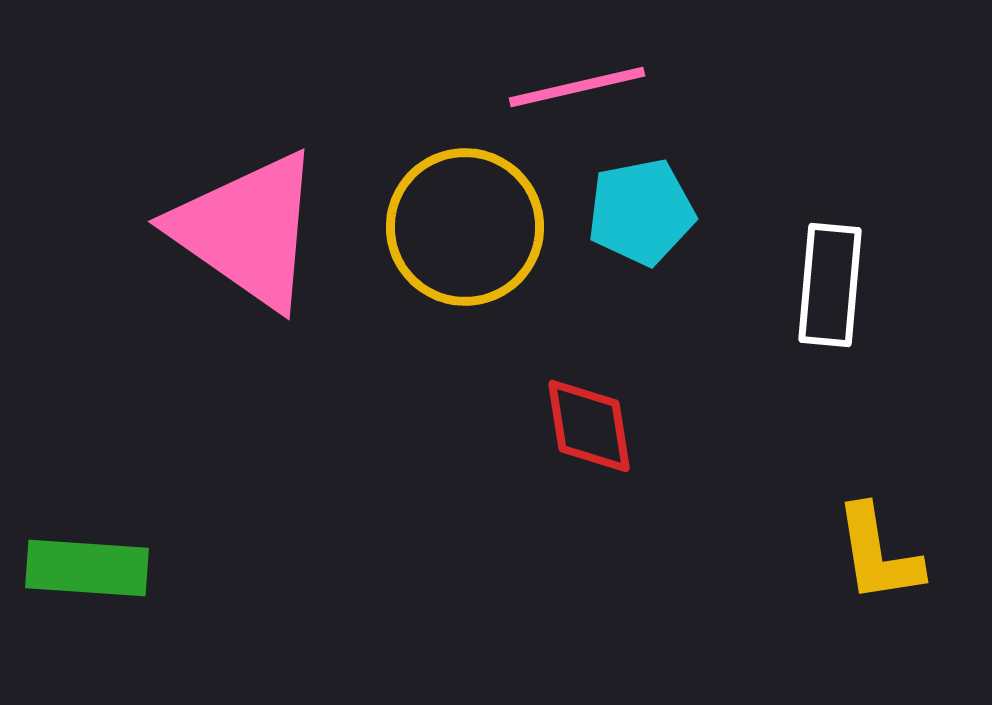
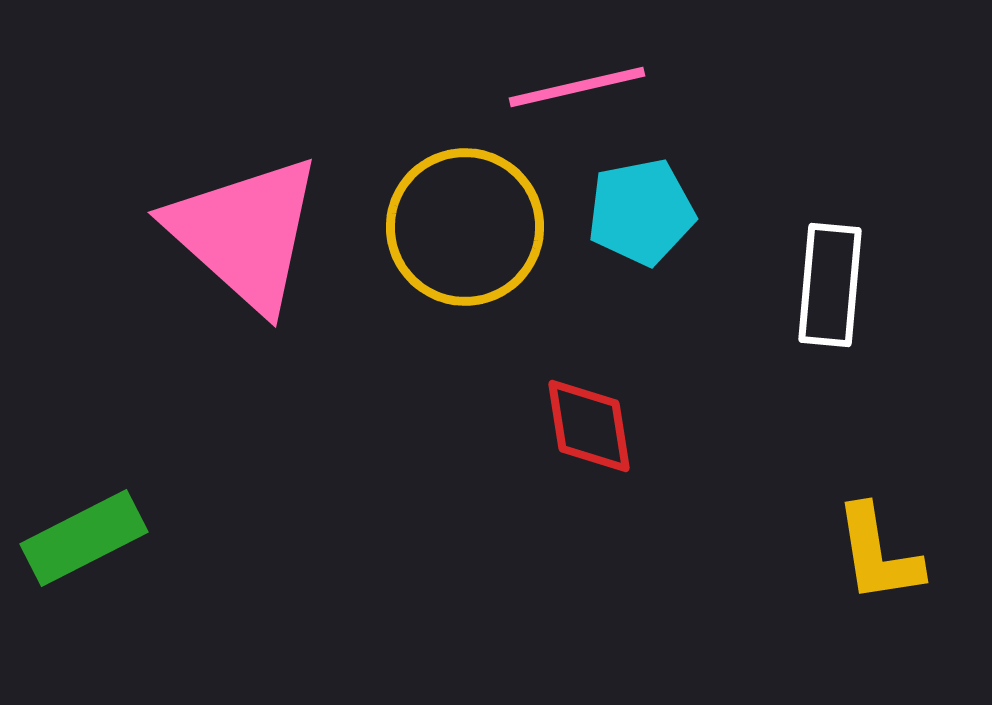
pink triangle: moved 2 px left, 3 px down; rotated 7 degrees clockwise
green rectangle: moved 3 px left, 30 px up; rotated 31 degrees counterclockwise
